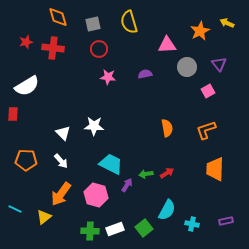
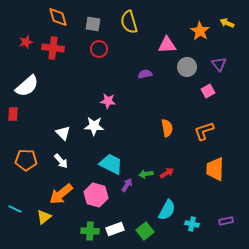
gray square: rotated 21 degrees clockwise
orange star: rotated 12 degrees counterclockwise
pink star: moved 24 px down
white semicircle: rotated 10 degrees counterclockwise
orange L-shape: moved 2 px left, 1 px down
orange arrow: rotated 15 degrees clockwise
green square: moved 1 px right, 3 px down
